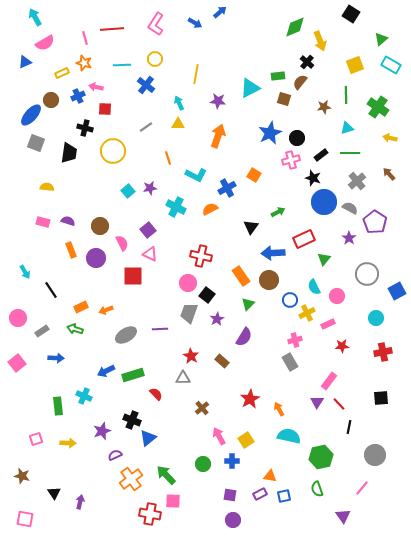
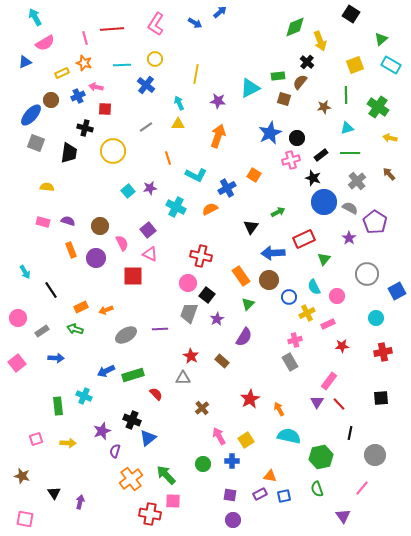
blue circle at (290, 300): moved 1 px left, 3 px up
black line at (349, 427): moved 1 px right, 6 px down
purple semicircle at (115, 455): moved 4 px up; rotated 48 degrees counterclockwise
